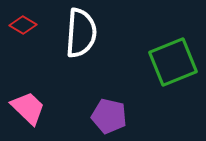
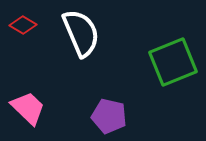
white semicircle: rotated 27 degrees counterclockwise
